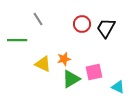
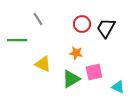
orange star: moved 12 px right, 6 px up; rotated 24 degrees clockwise
